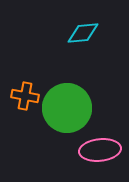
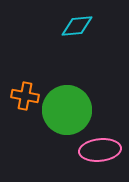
cyan diamond: moved 6 px left, 7 px up
green circle: moved 2 px down
